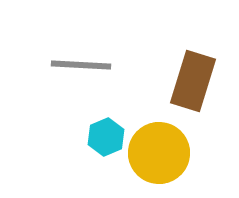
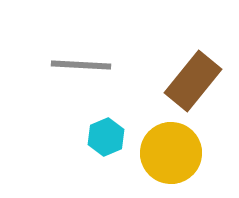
brown rectangle: rotated 22 degrees clockwise
yellow circle: moved 12 px right
